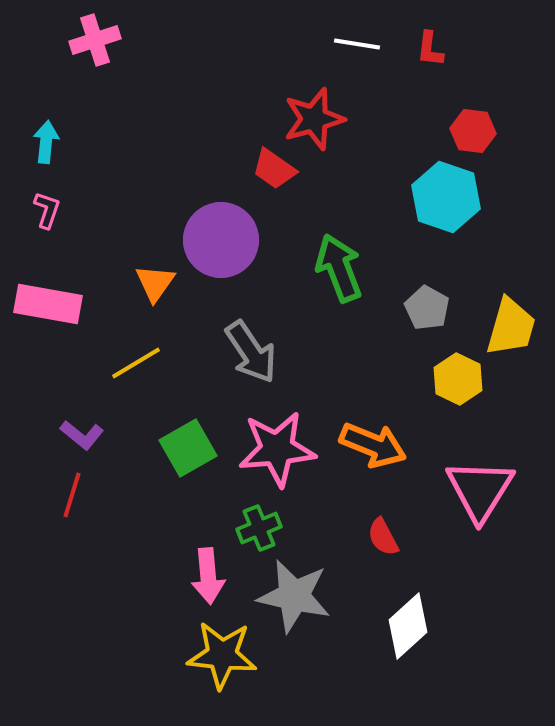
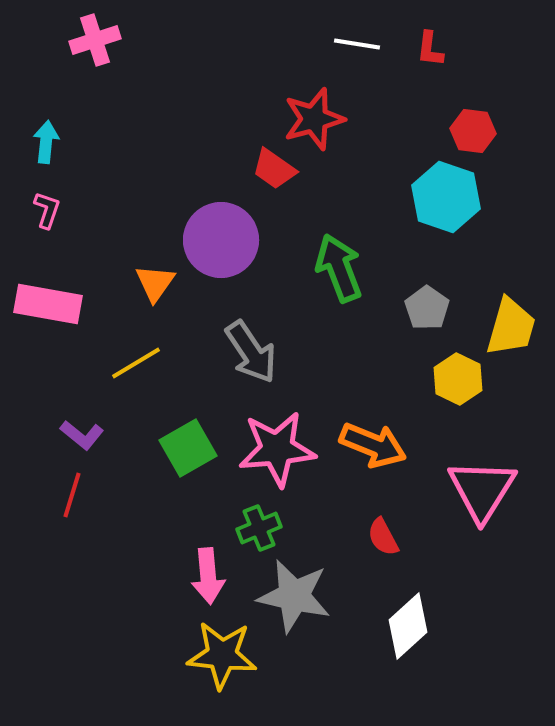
gray pentagon: rotated 6 degrees clockwise
pink triangle: moved 2 px right
